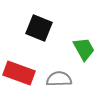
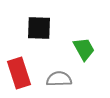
black square: rotated 20 degrees counterclockwise
red rectangle: rotated 52 degrees clockwise
